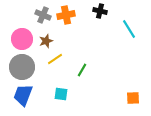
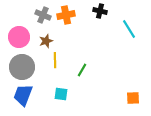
pink circle: moved 3 px left, 2 px up
yellow line: moved 1 px down; rotated 56 degrees counterclockwise
